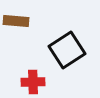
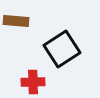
black square: moved 5 px left, 1 px up
